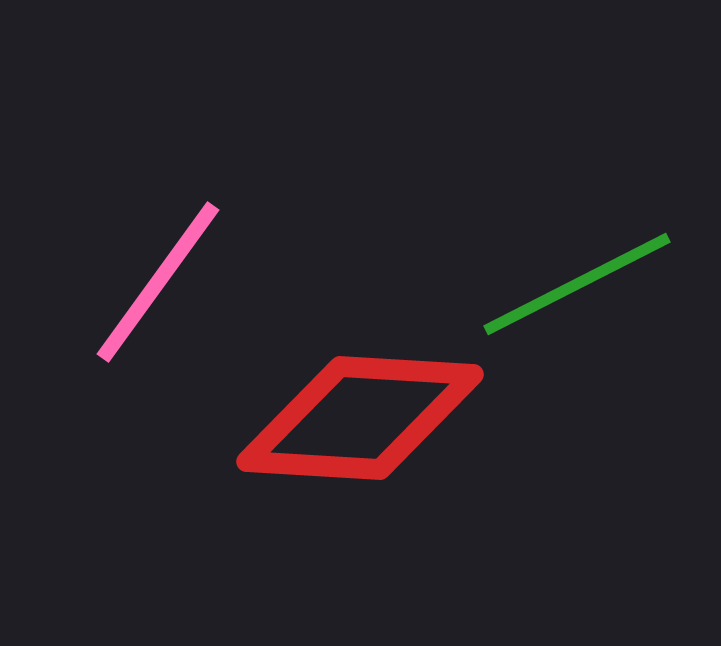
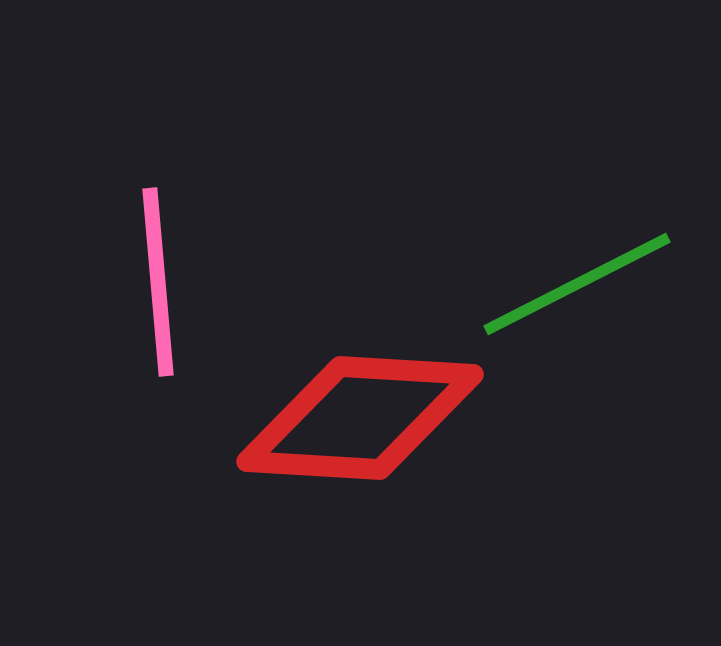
pink line: rotated 41 degrees counterclockwise
